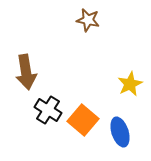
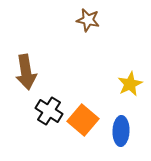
black cross: moved 1 px right, 1 px down
blue ellipse: moved 1 px right, 1 px up; rotated 20 degrees clockwise
